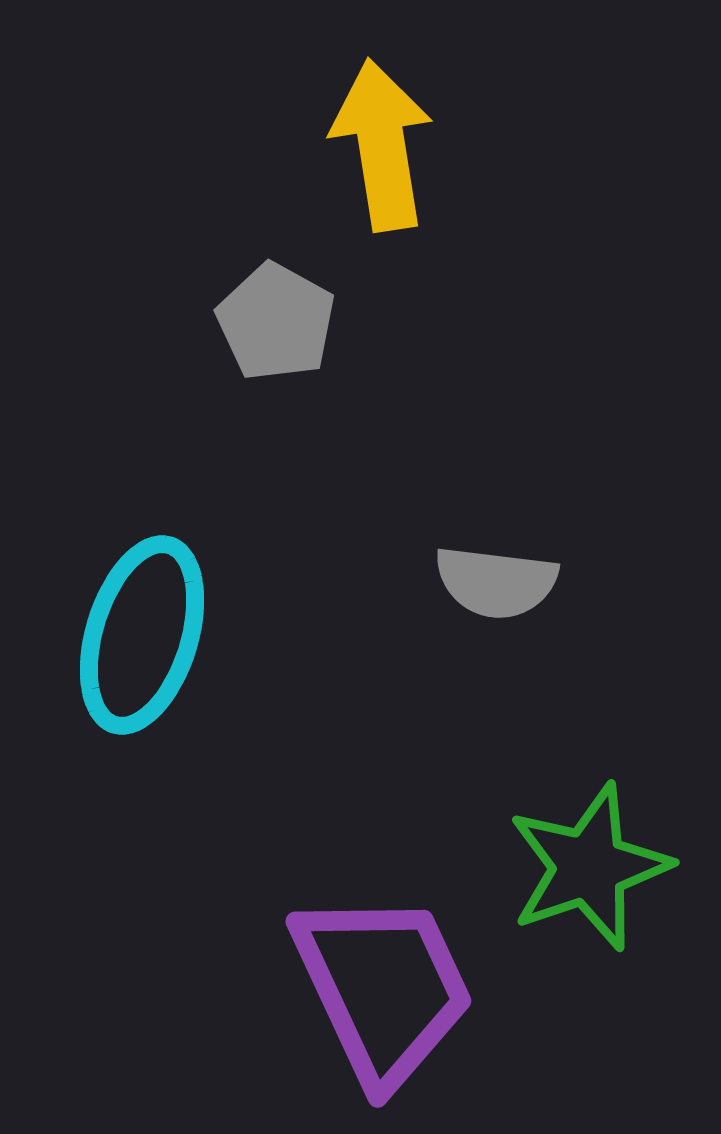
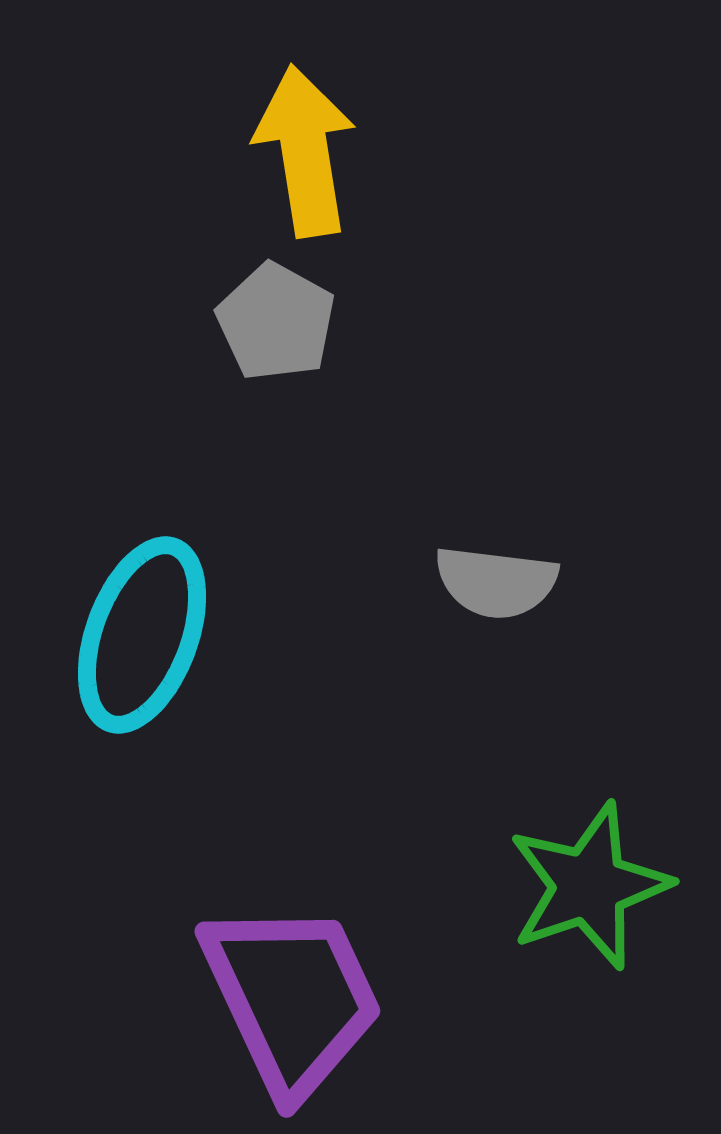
yellow arrow: moved 77 px left, 6 px down
cyan ellipse: rotated 3 degrees clockwise
green star: moved 19 px down
purple trapezoid: moved 91 px left, 10 px down
